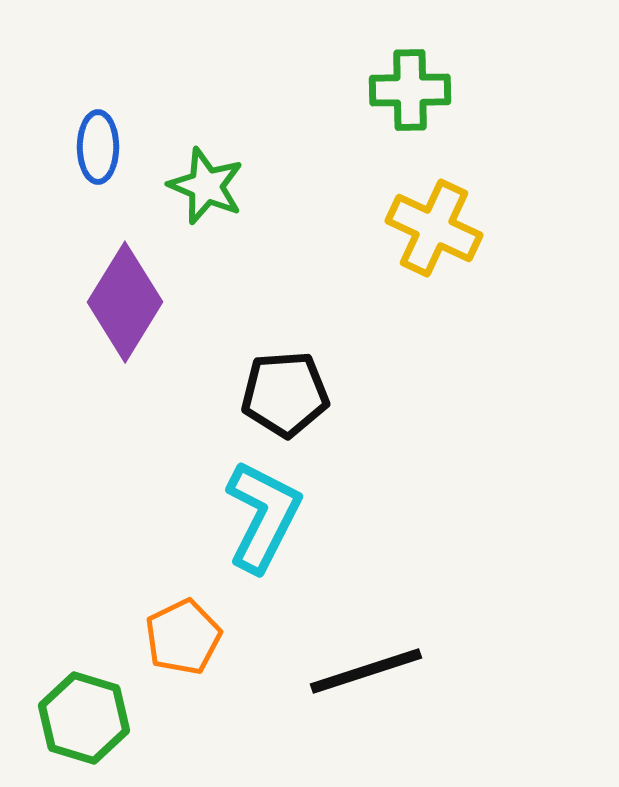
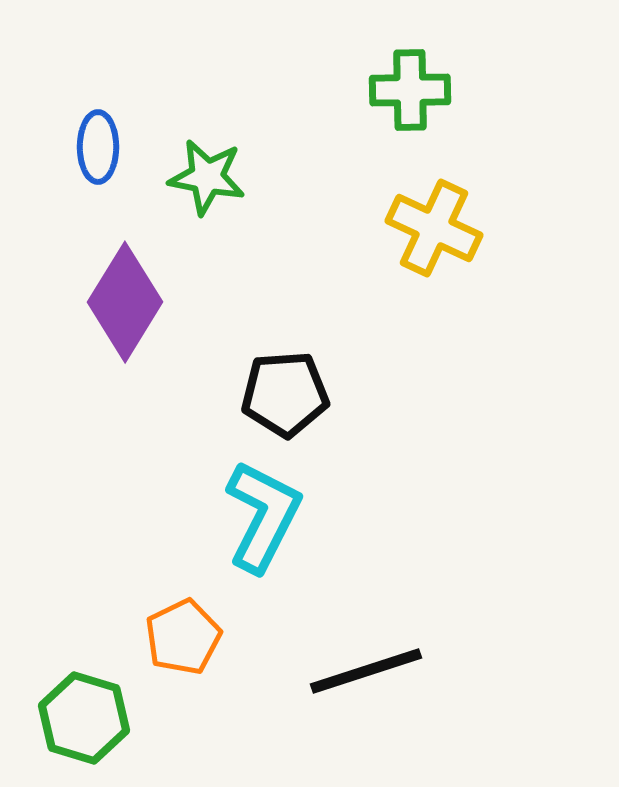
green star: moved 1 px right, 9 px up; rotated 12 degrees counterclockwise
